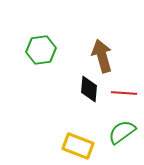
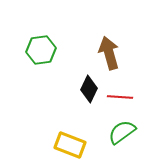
brown arrow: moved 7 px right, 3 px up
black diamond: rotated 20 degrees clockwise
red line: moved 4 px left, 4 px down
yellow rectangle: moved 8 px left, 1 px up
